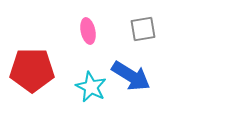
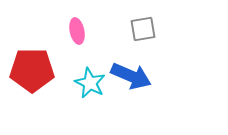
pink ellipse: moved 11 px left
blue arrow: rotated 9 degrees counterclockwise
cyan star: moved 1 px left, 4 px up
